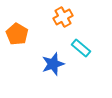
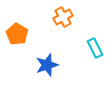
cyan rectangle: moved 14 px right; rotated 24 degrees clockwise
blue star: moved 6 px left, 1 px down
